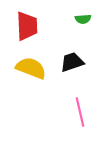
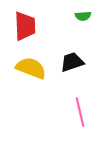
green semicircle: moved 3 px up
red trapezoid: moved 2 px left
